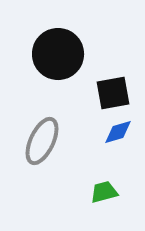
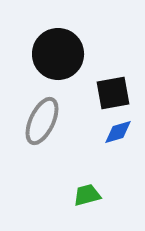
gray ellipse: moved 20 px up
green trapezoid: moved 17 px left, 3 px down
